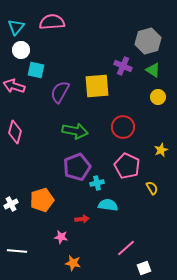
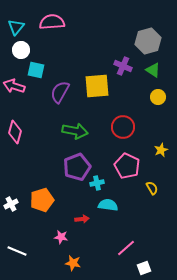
white line: rotated 18 degrees clockwise
